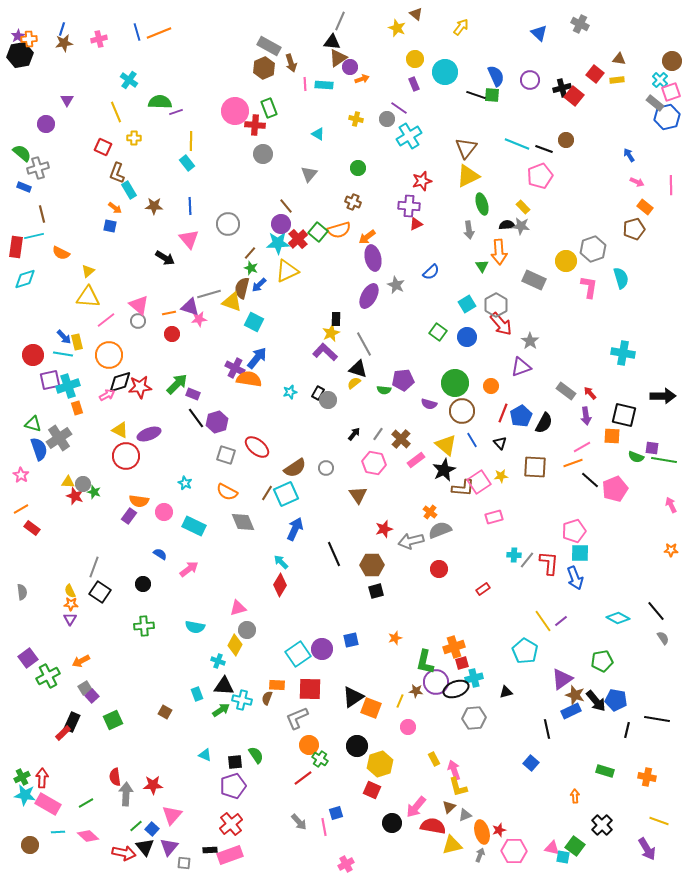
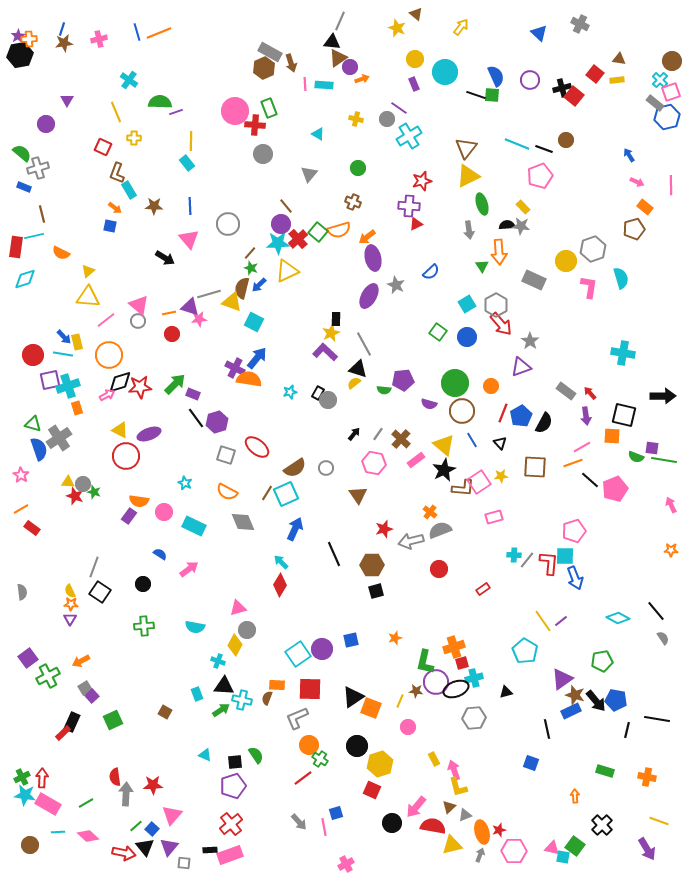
gray rectangle at (269, 46): moved 1 px right, 6 px down
green arrow at (177, 384): moved 2 px left
yellow triangle at (446, 445): moved 2 px left
cyan square at (580, 553): moved 15 px left, 3 px down
blue square at (531, 763): rotated 21 degrees counterclockwise
